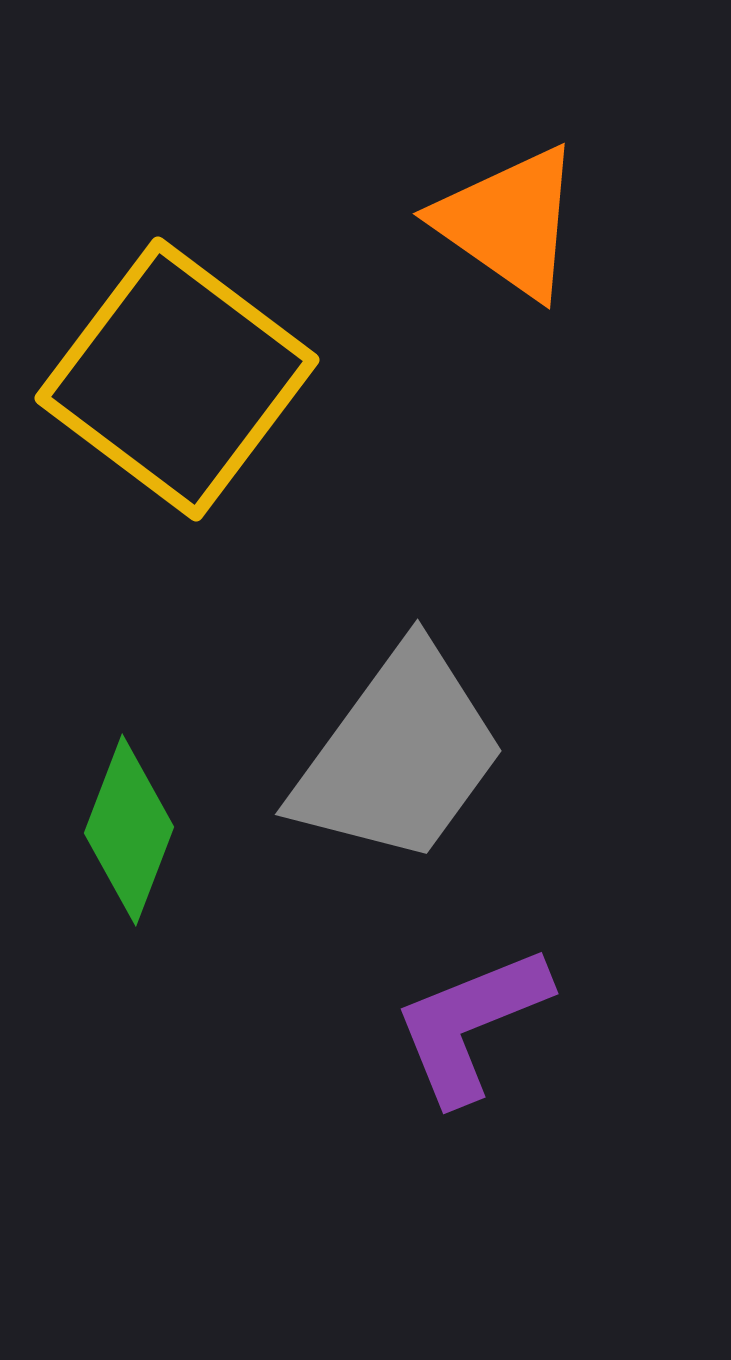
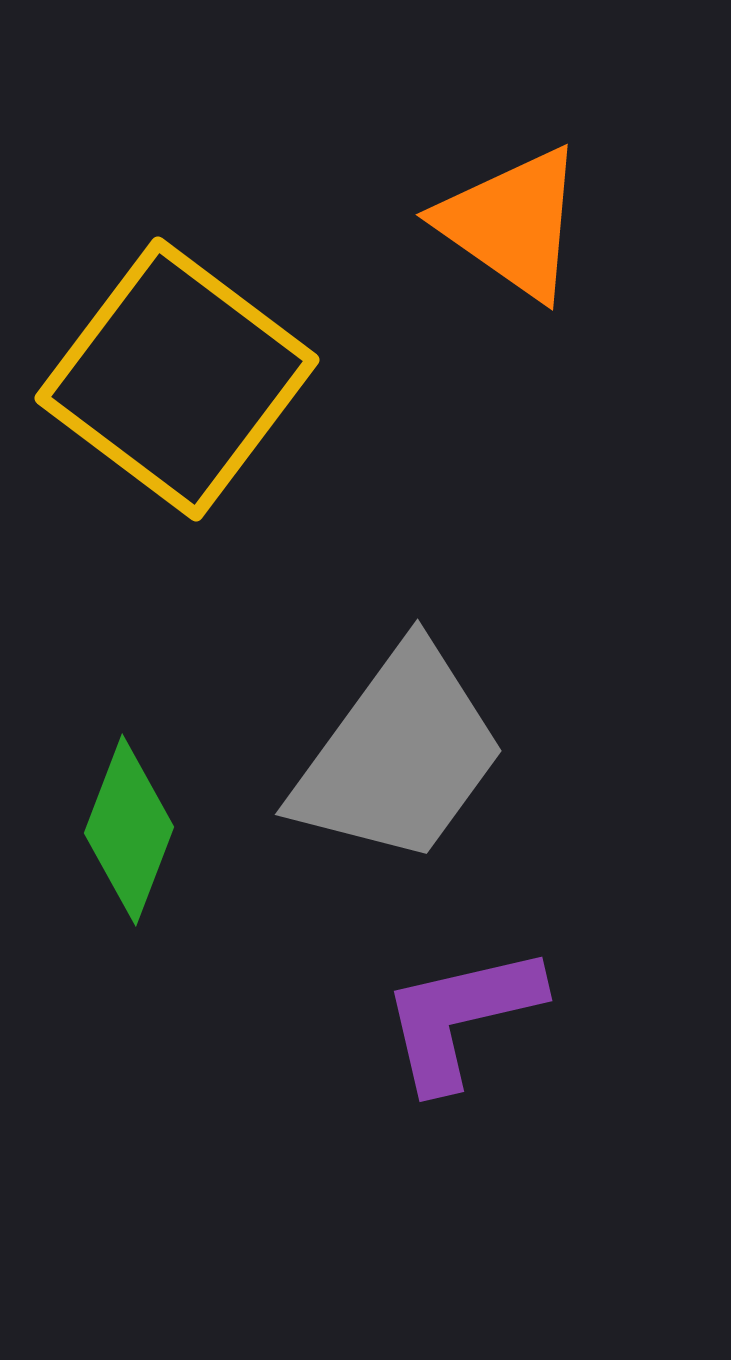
orange triangle: moved 3 px right, 1 px down
purple L-shape: moved 10 px left, 7 px up; rotated 9 degrees clockwise
